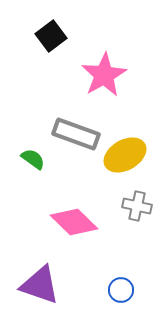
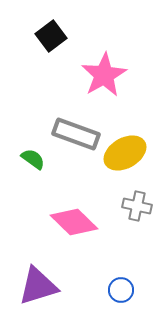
yellow ellipse: moved 2 px up
purple triangle: moved 2 px left, 1 px down; rotated 36 degrees counterclockwise
